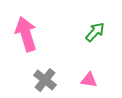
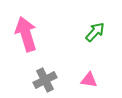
gray cross: rotated 25 degrees clockwise
